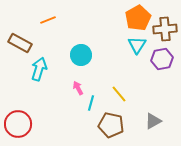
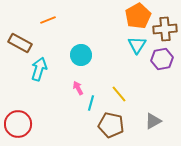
orange pentagon: moved 2 px up
